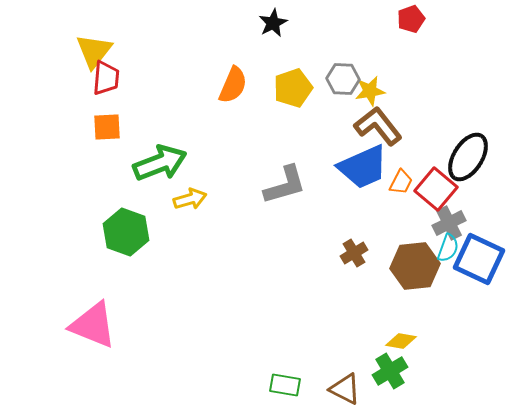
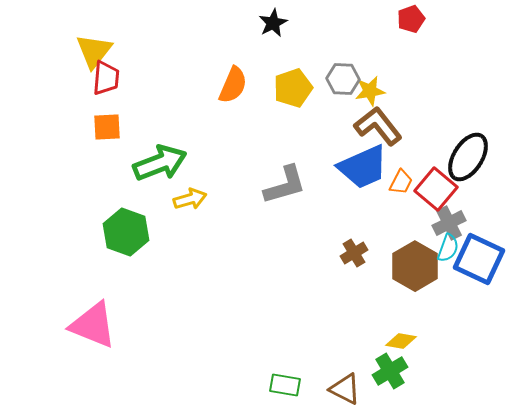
brown hexagon: rotated 24 degrees counterclockwise
